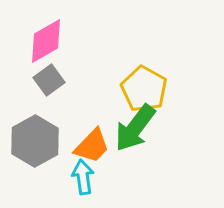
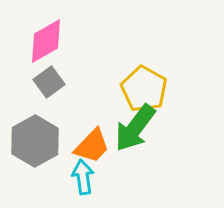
gray square: moved 2 px down
